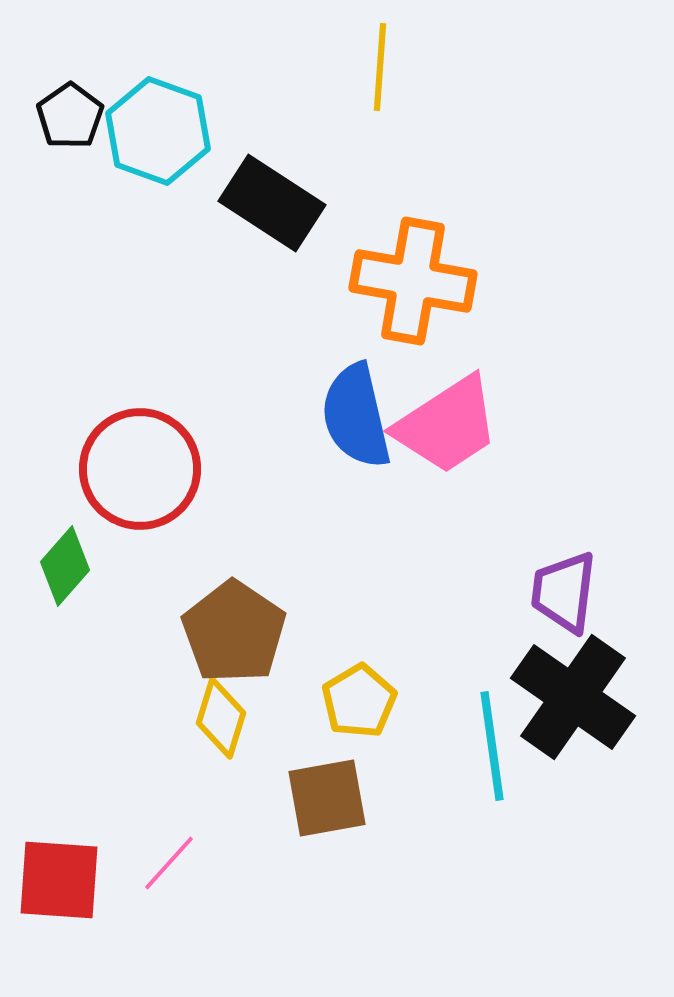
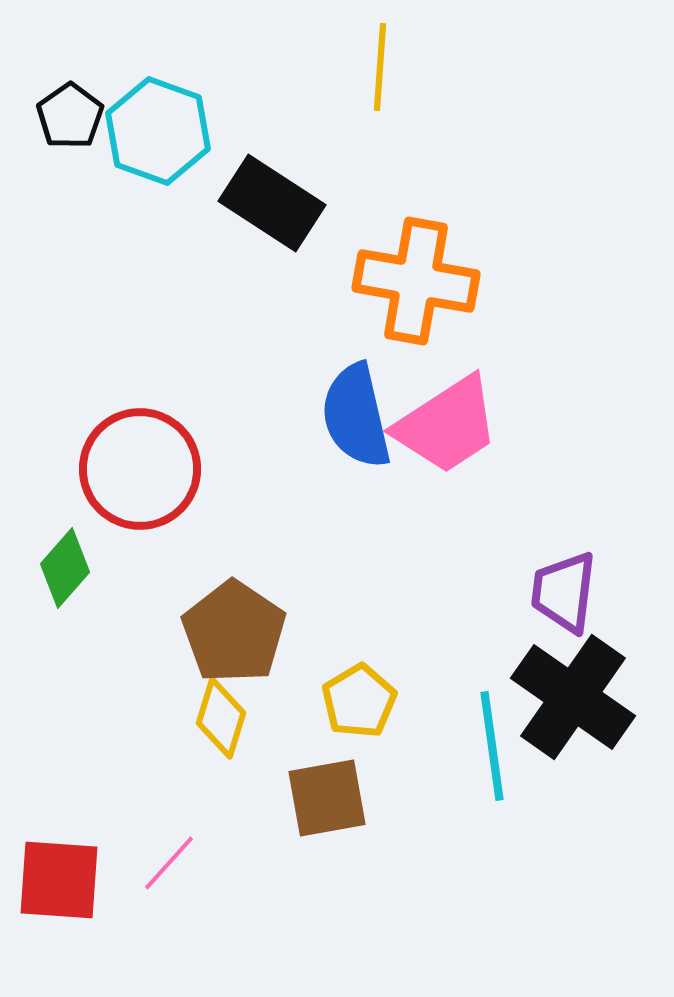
orange cross: moved 3 px right
green diamond: moved 2 px down
